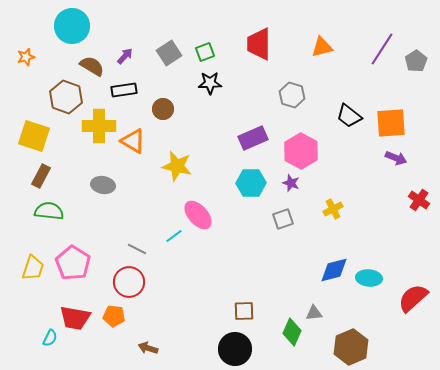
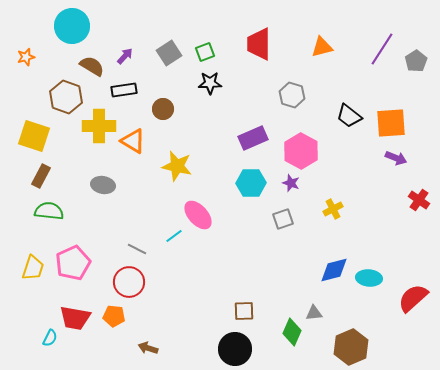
pink pentagon at (73, 263): rotated 16 degrees clockwise
